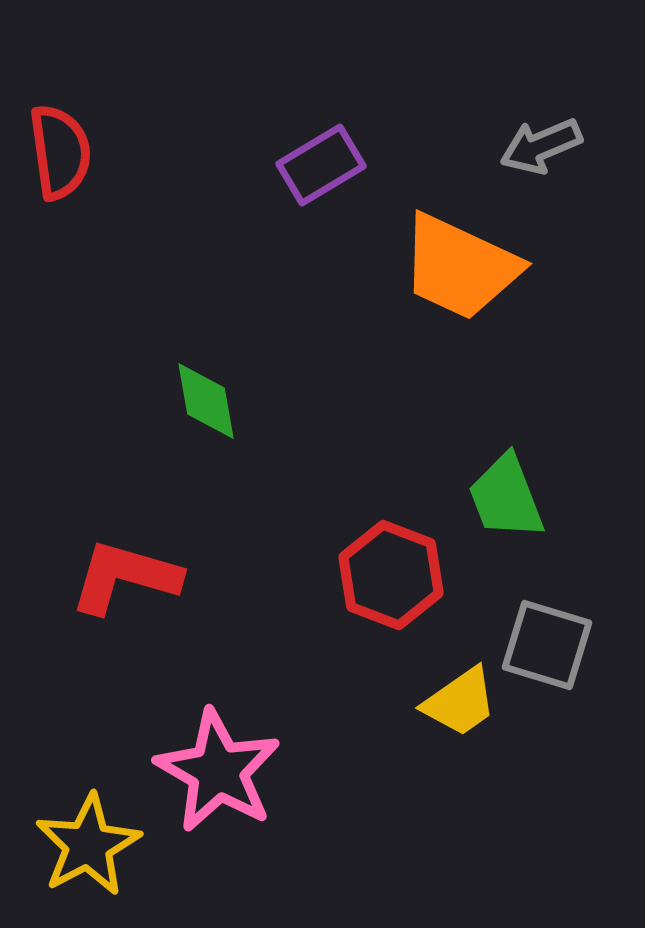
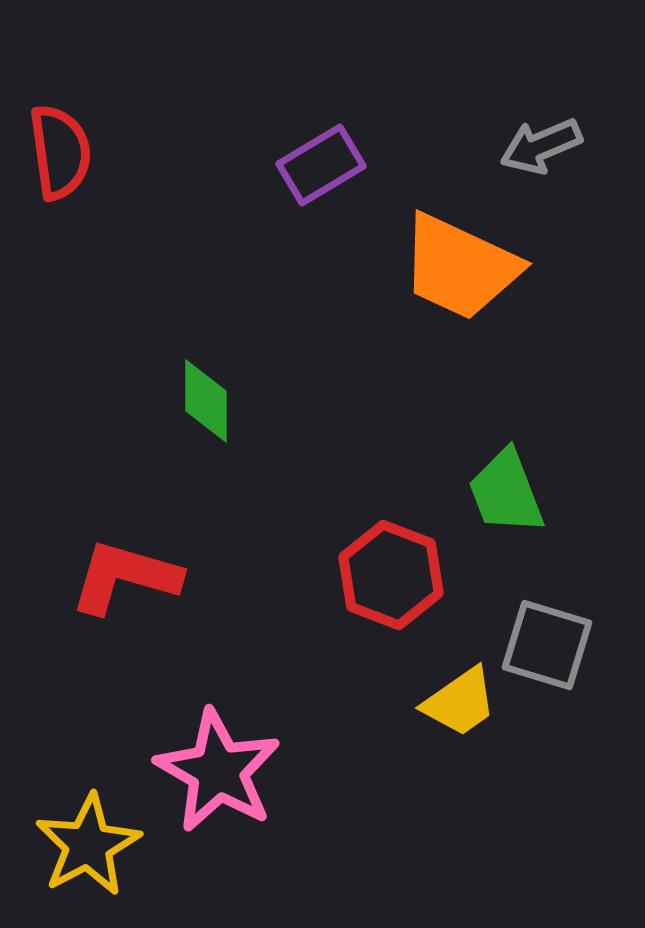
green diamond: rotated 10 degrees clockwise
green trapezoid: moved 5 px up
